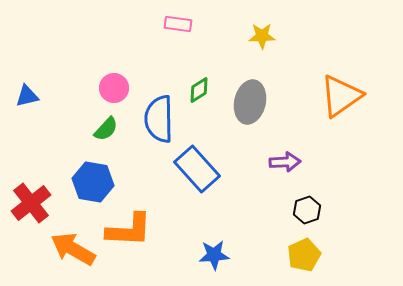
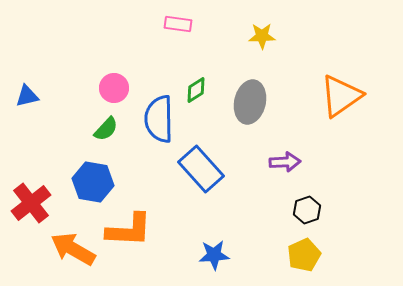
green diamond: moved 3 px left
blue rectangle: moved 4 px right
